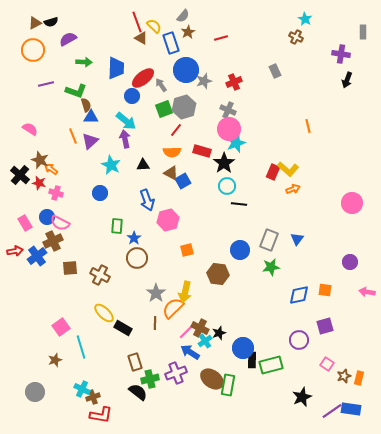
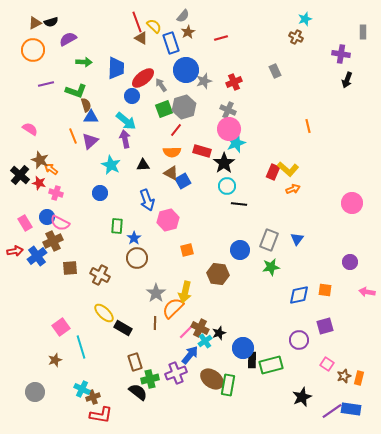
cyan star at (305, 19): rotated 24 degrees clockwise
blue arrow at (190, 352): moved 3 px down; rotated 96 degrees clockwise
